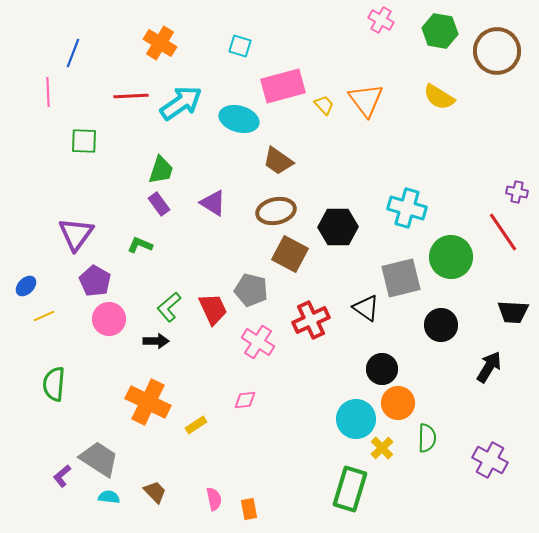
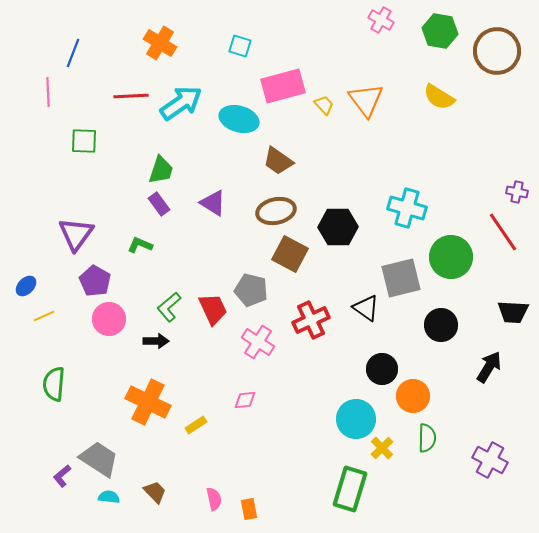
orange circle at (398, 403): moved 15 px right, 7 px up
